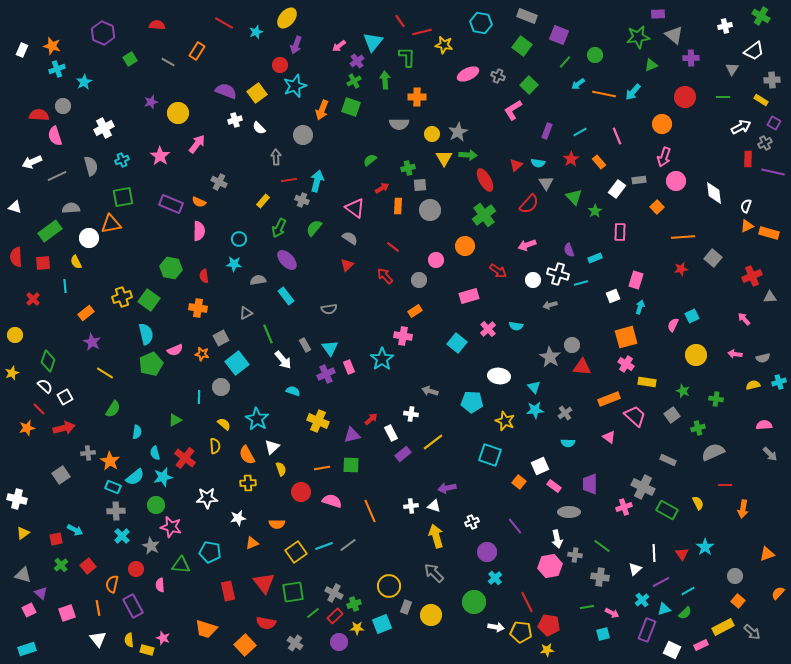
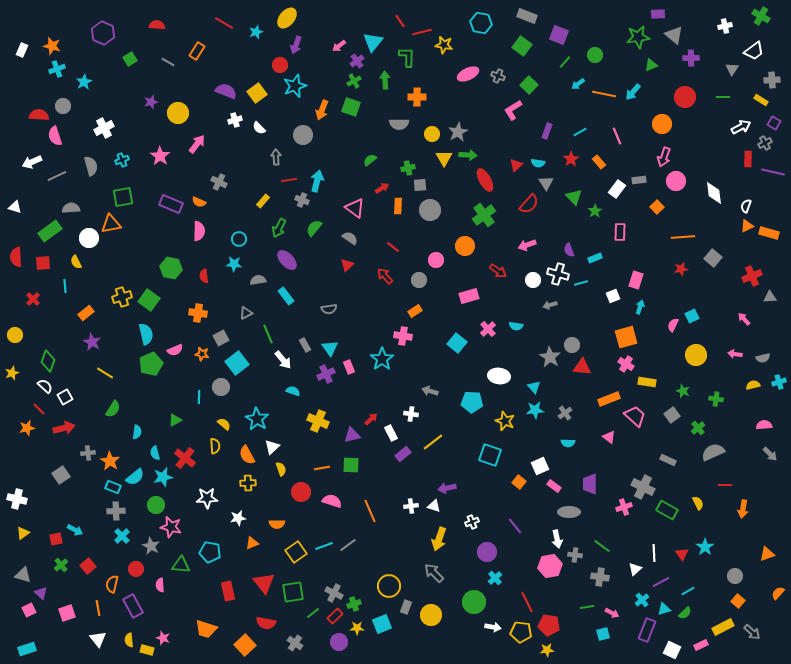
orange cross at (198, 308): moved 5 px down
green cross at (698, 428): rotated 24 degrees counterclockwise
yellow arrow at (436, 536): moved 3 px right, 3 px down; rotated 145 degrees counterclockwise
white arrow at (496, 627): moved 3 px left
